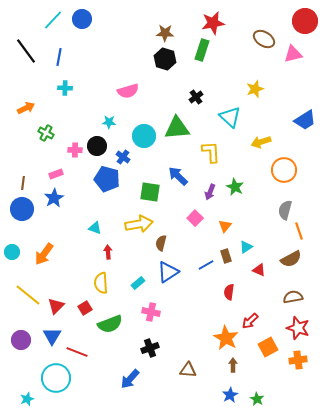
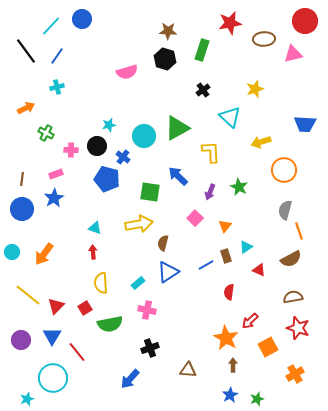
cyan line at (53, 20): moved 2 px left, 6 px down
red star at (213, 23): moved 17 px right
brown star at (165, 33): moved 3 px right, 2 px up
brown ellipse at (264, 39): rotated 35 degrees counterclockwise
blue line at (59, 57): moved 2 px left, 1 px up; rotated 24 degrees clockwise
cyan cross at (65, 88): moved 8 px left, 1 px up; rotated 16 degrees counterclockwise
pink semicircle at (128, 91): moved 1 px left, 19 px up
black cross at (196, 97): moved 7 px right, 7 px up
blue trapezoid at (305, 120): moved 4 px down; rotated 35 degrees clockwise
cyan star at (109, 122): moved 3 px down; rotated 16 degrees counterclockwise
green triangle at (177, 128): rotated 24 degrees counterclockwise
pink cross at (75, 150): moved 4 px left
brown line at (23, 183): moved 1 px left, 4 px up
green star at (235, 187): moved 4 px right
brown semicircle at (161, 243): moved 2 px right
red arrow at (108, 252): moved 15 px left
pink cross at (151, 312): moved 4 px left, 2 px up
green semicircle at (110, 324): rotated 10 degrees clockwise
red line at (77, 352): rotated 30 degrees clockwise
orange cross at (298, 360): moved 3 px left, 14 px down; rotated 24 degrees counterclockwise
cyan circle at (56, 378): moved 3 px left
green star at (257, 399): rotated 24 degrees clockwise
